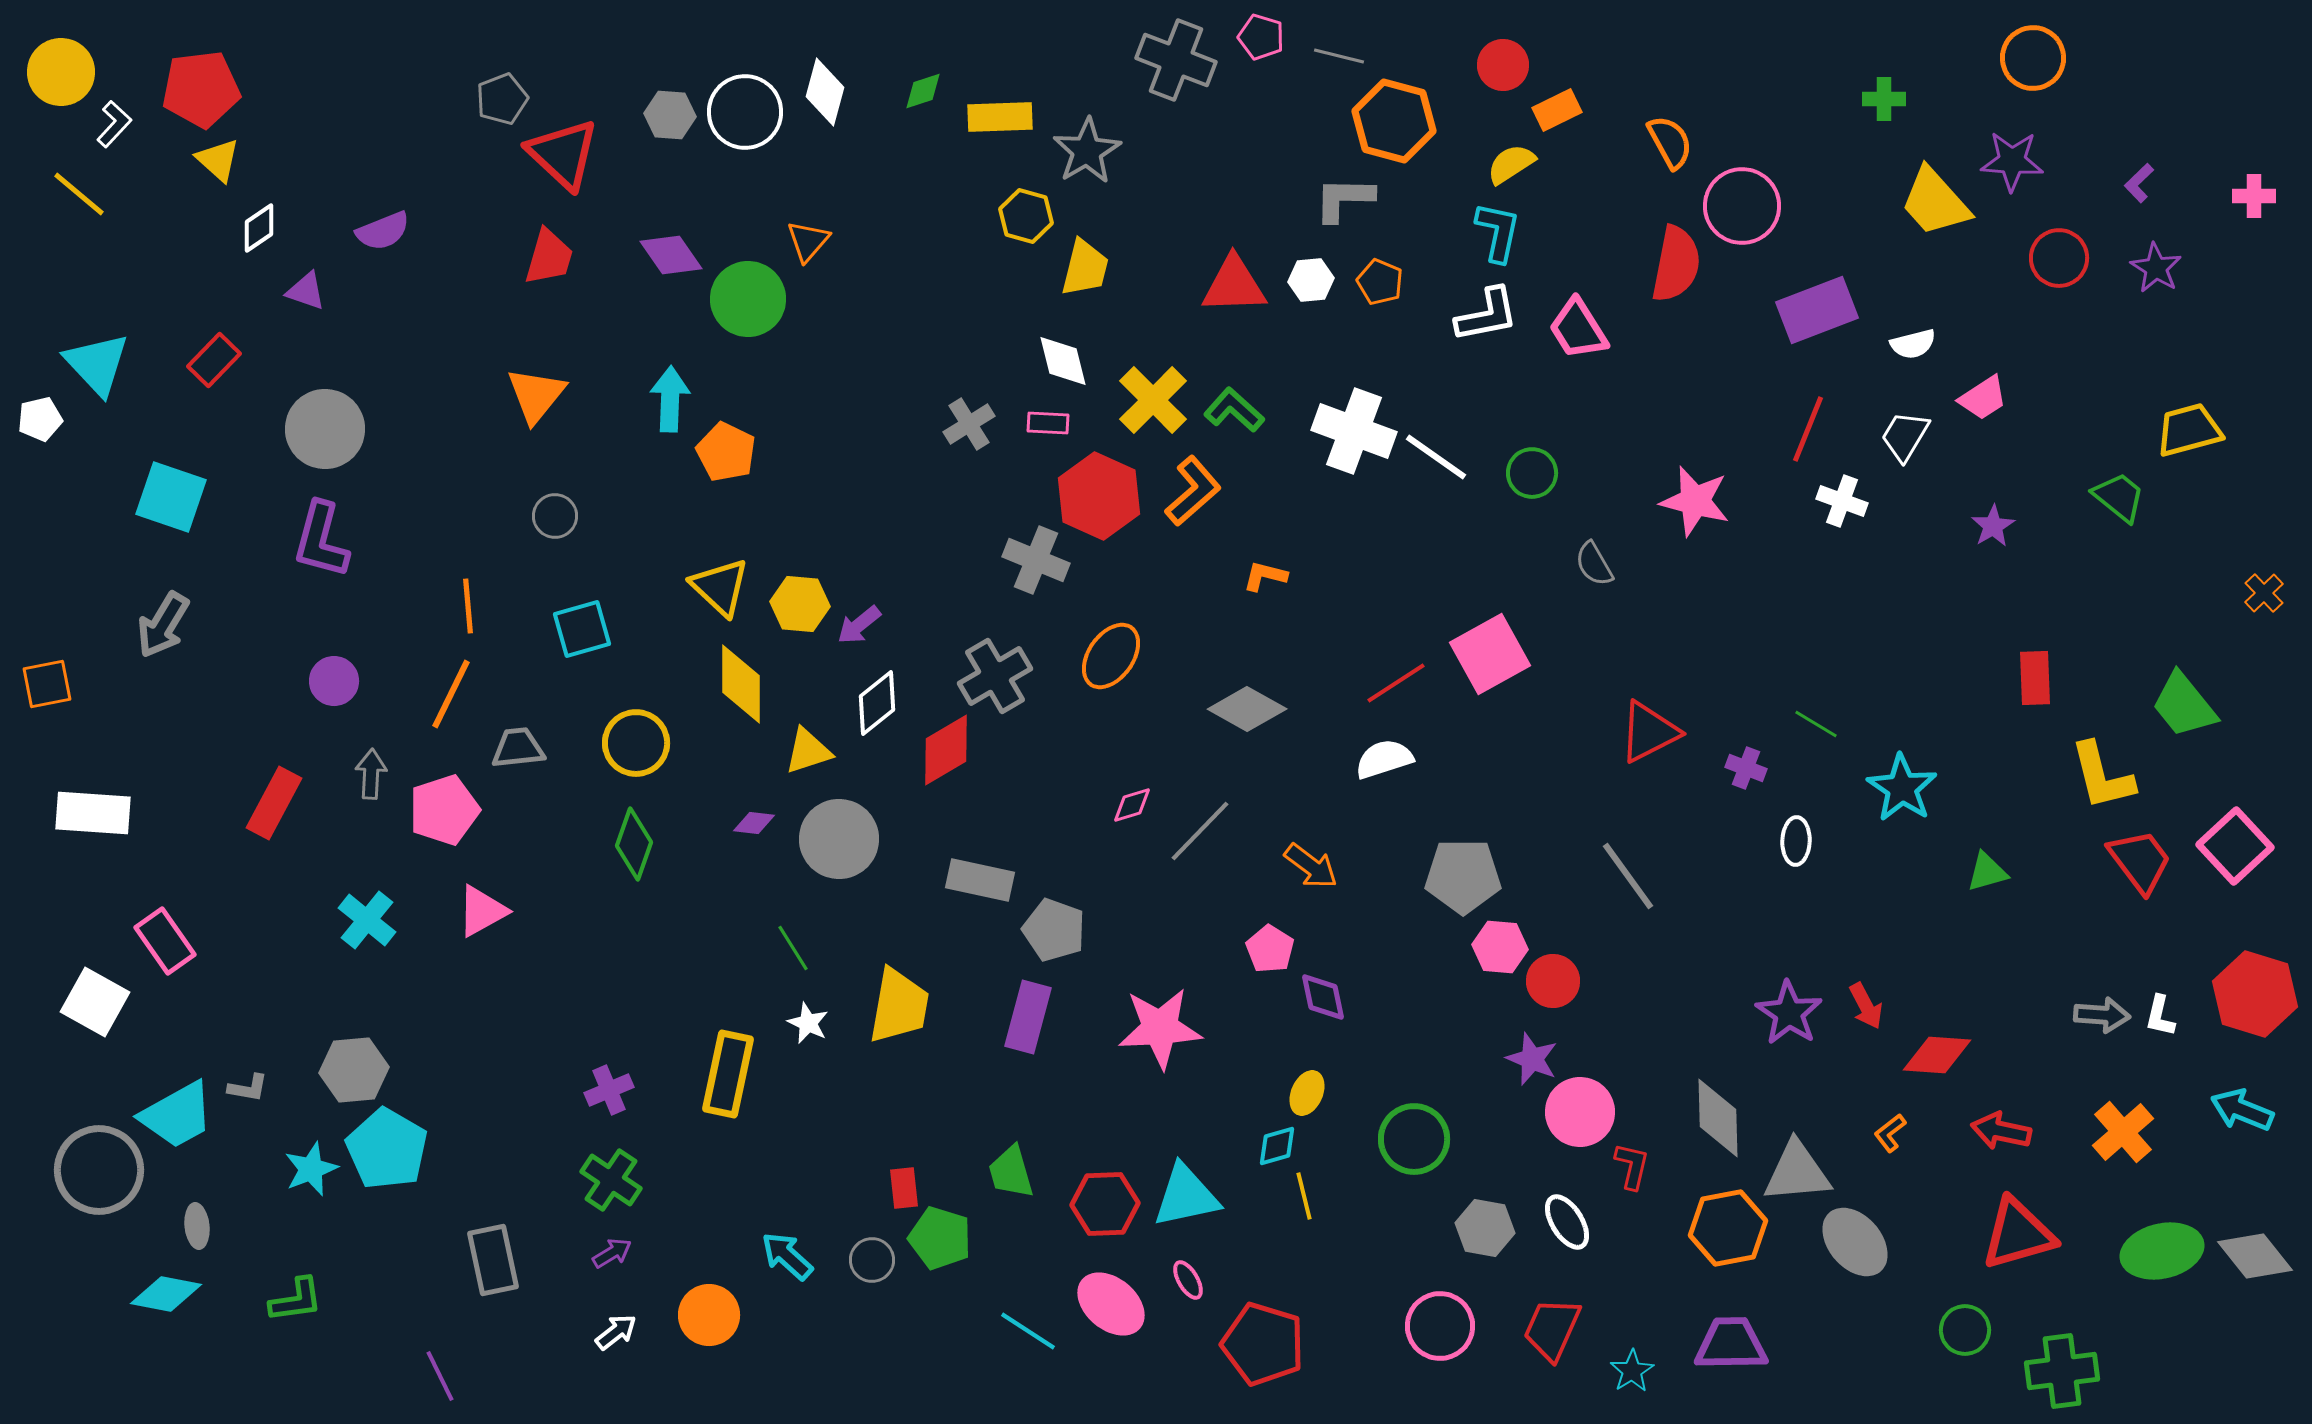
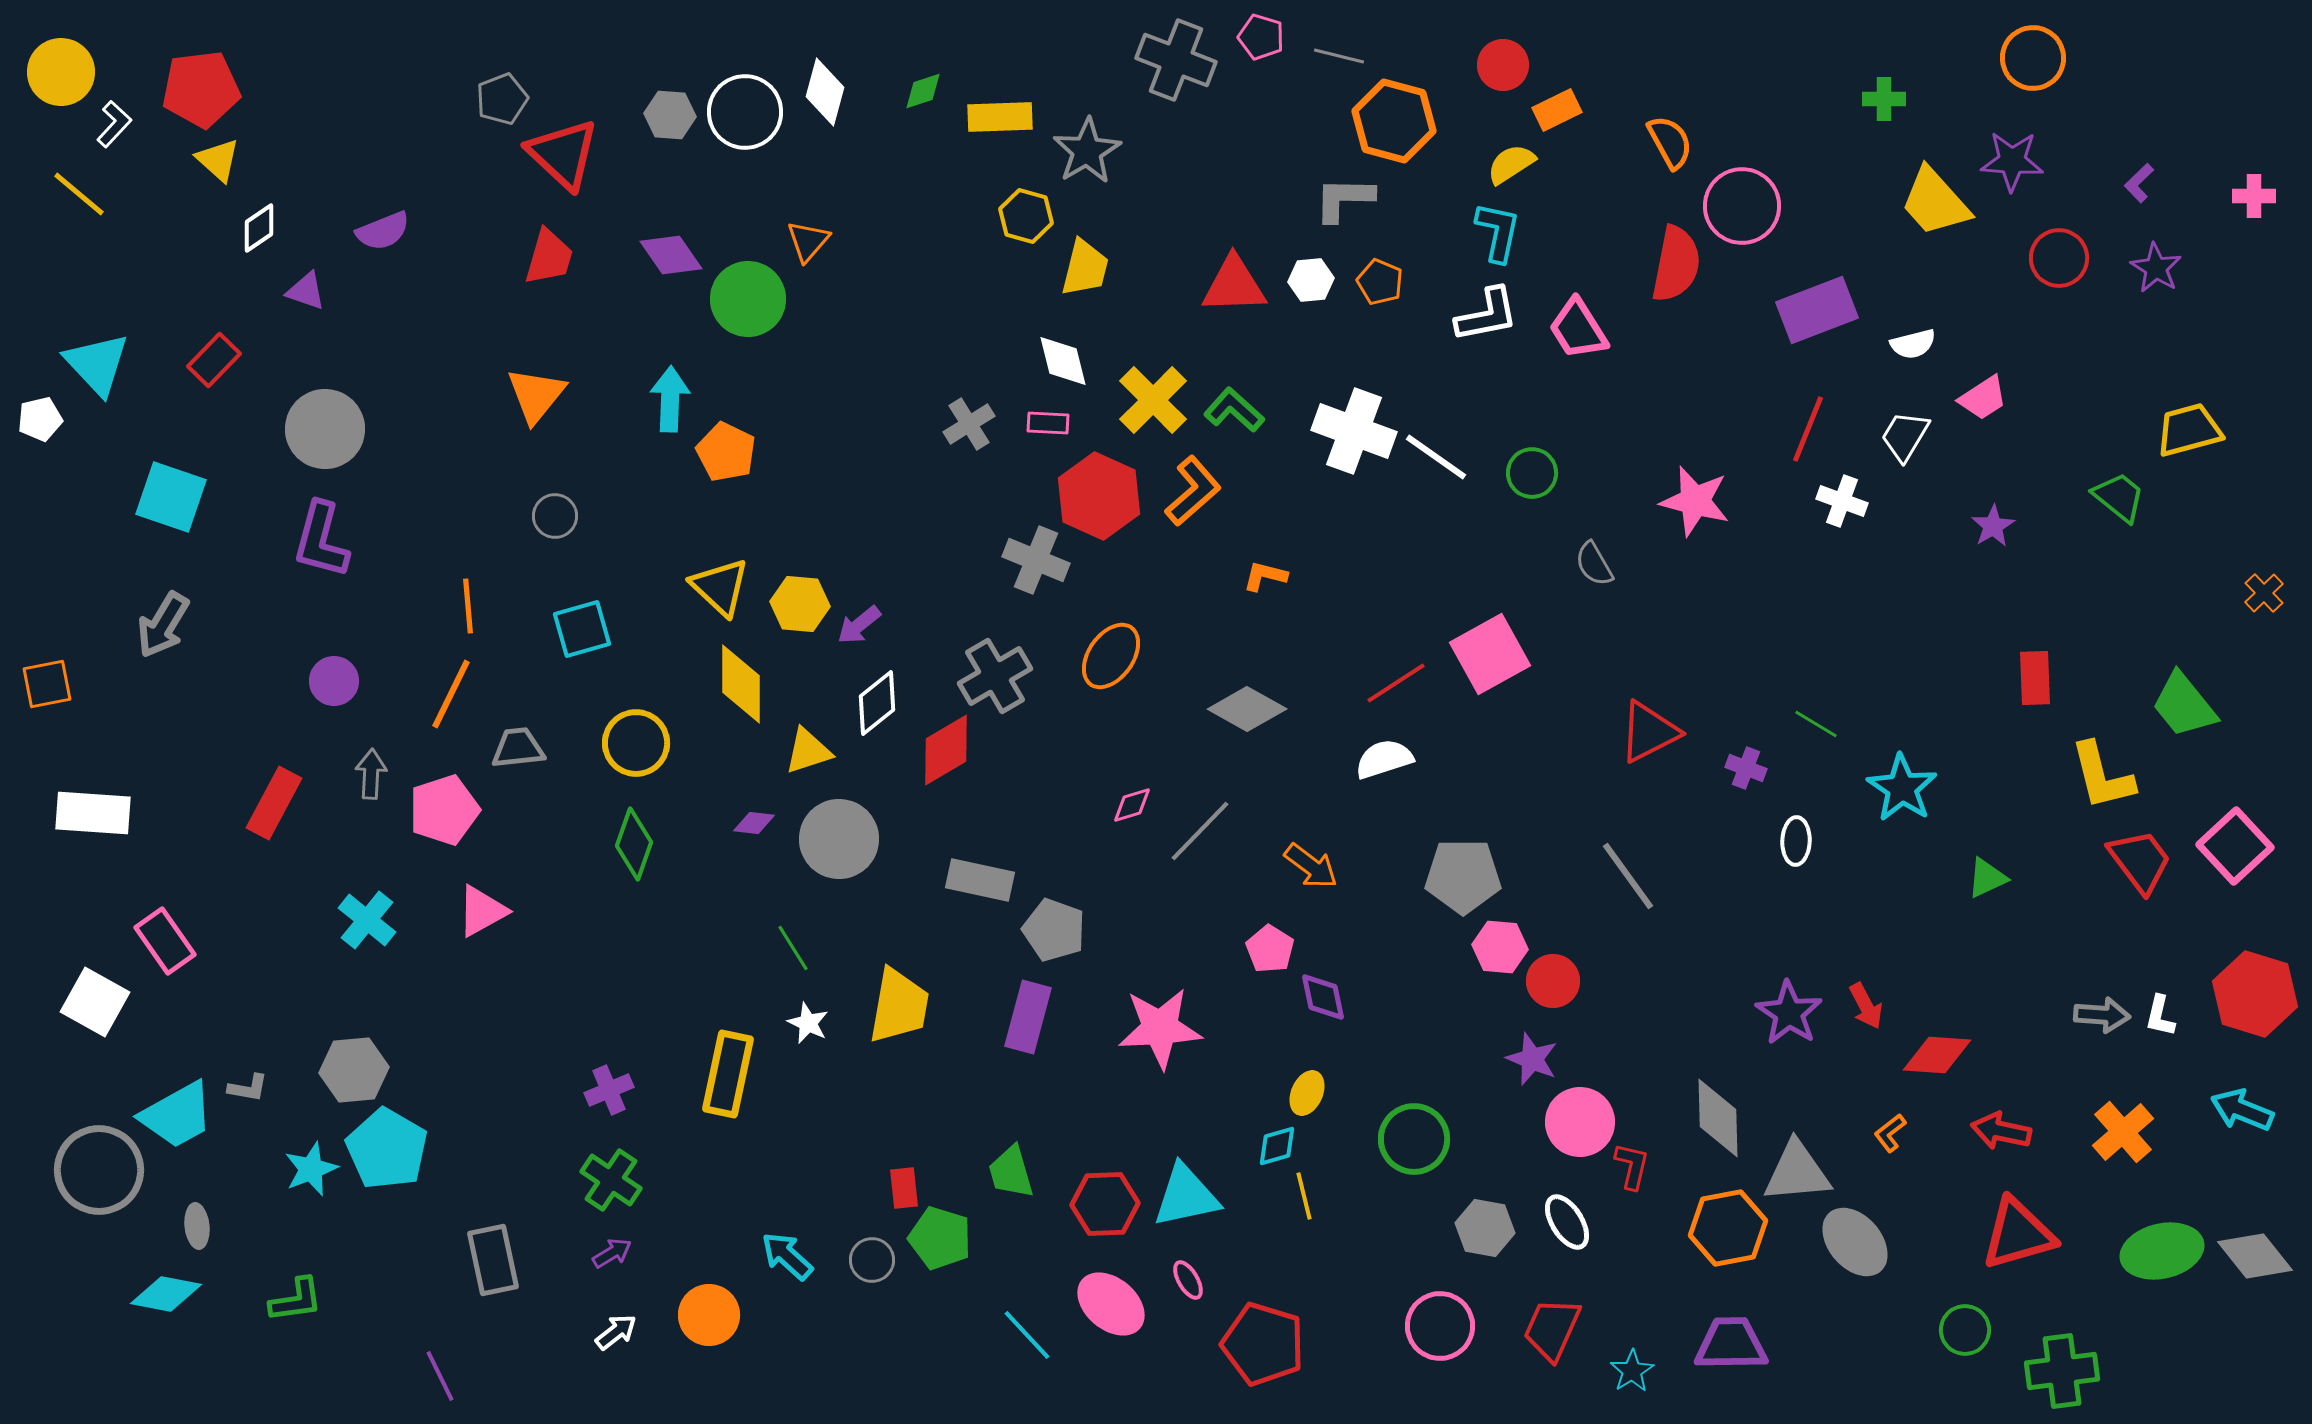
green triangle at (1987, 872): moved 6 px down; rotated 9 degrees counterclockwise
pink circle at (1580, 1112): moved 10 px down
cyan line at (1028, 1331): moved 1 px left, 4 px down; rotated 14 degrees clockwise
